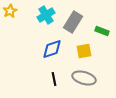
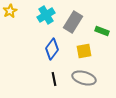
blue diamond: rotated 35 degrees counterclockwise
